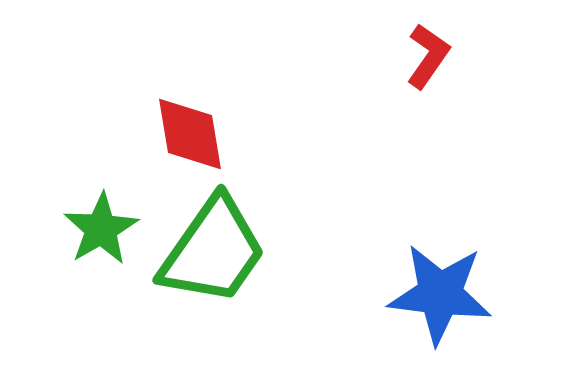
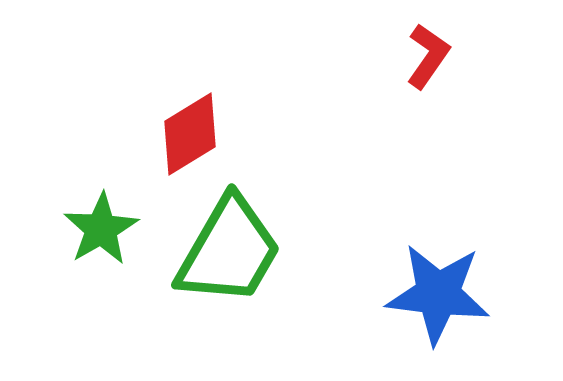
red diamond: rotated 68 degrees clockwise
green trapezoid: moved 16 px right; rotated 5 degrees counterclockwise
blue star: moved 2 px left
